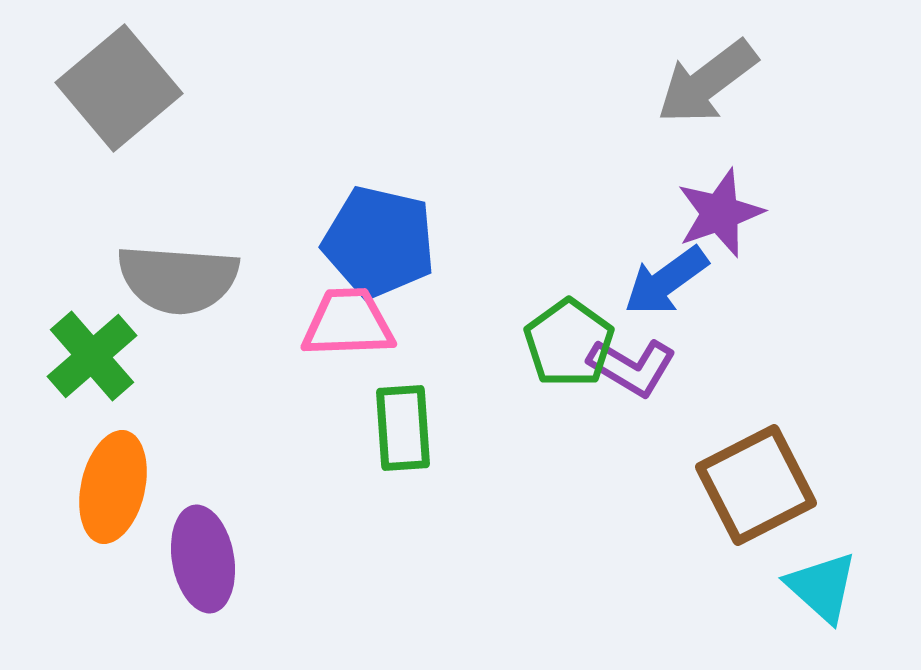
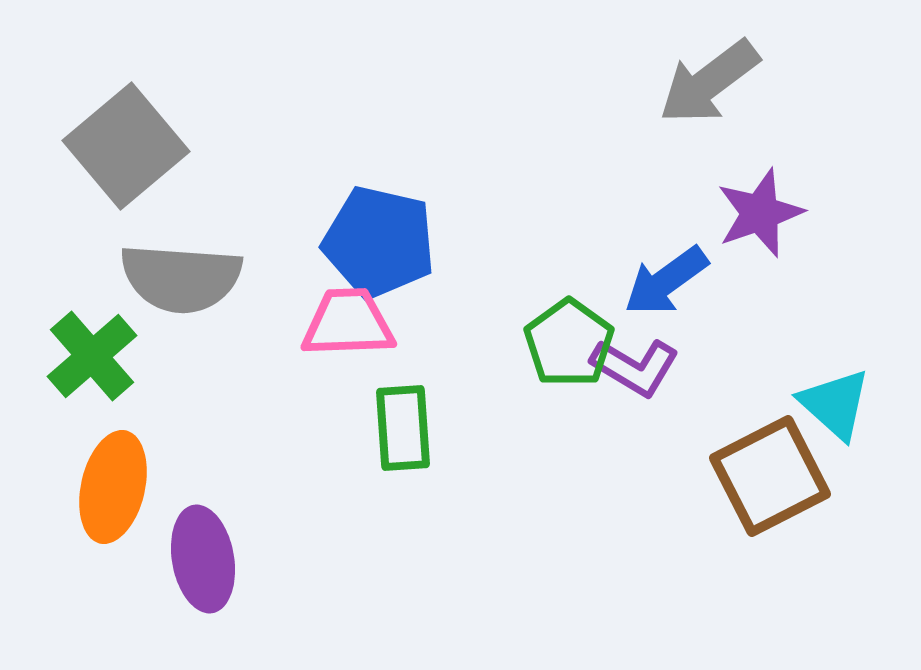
gray arrow: moved 2 px right
gray square: moved 7 px right, 58 px down
purple star: moved 40 px right
gray semicircle: moved 3 px right, 1 px up
purple L-shape: moved 3 px right
brown square: moved 14 px right, 9 px up
cyan triangle: moved 13 px right, 183 px up
